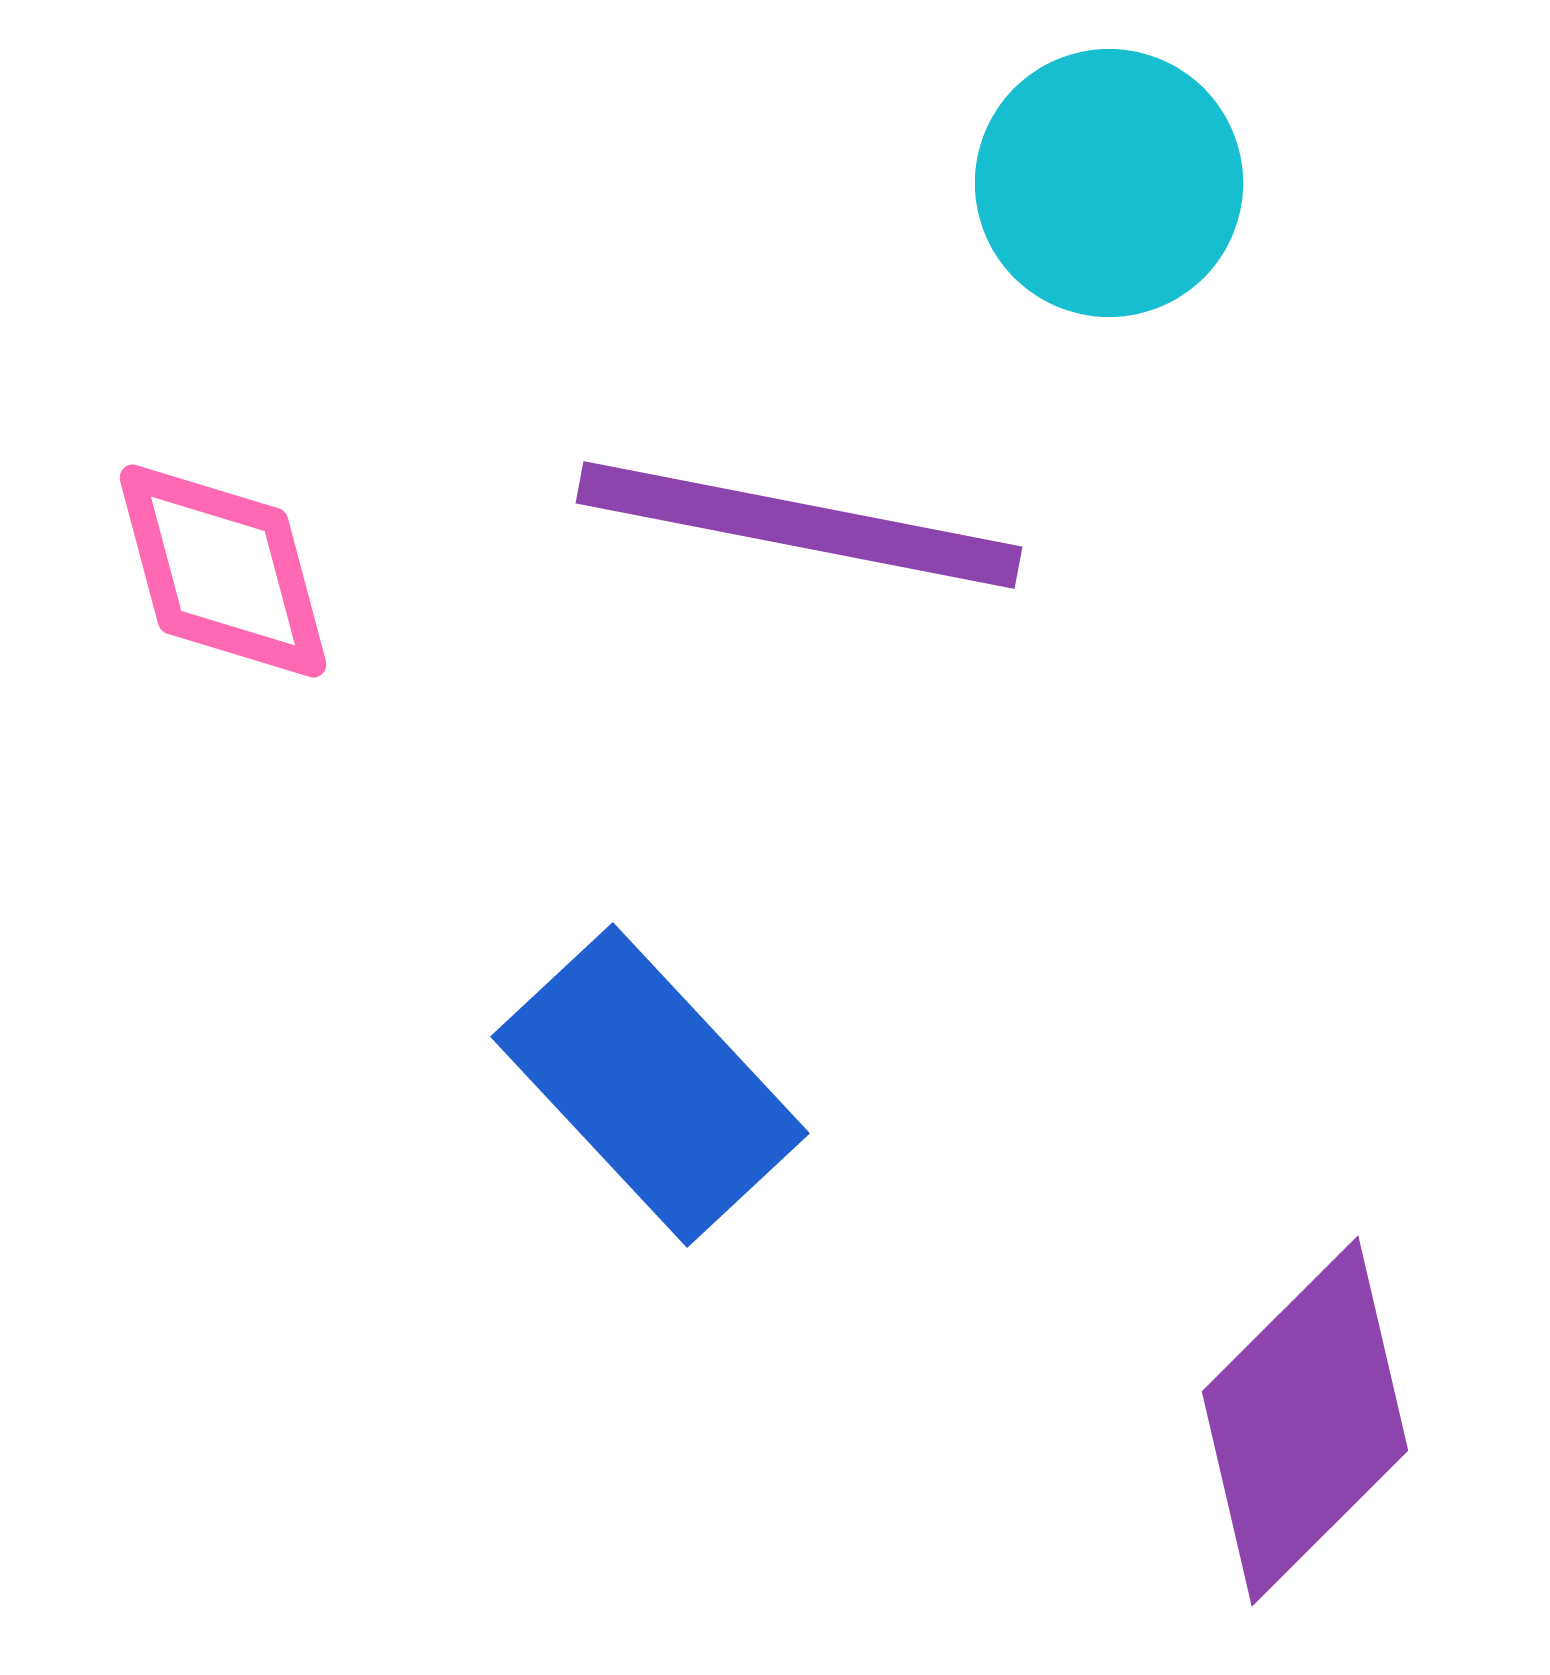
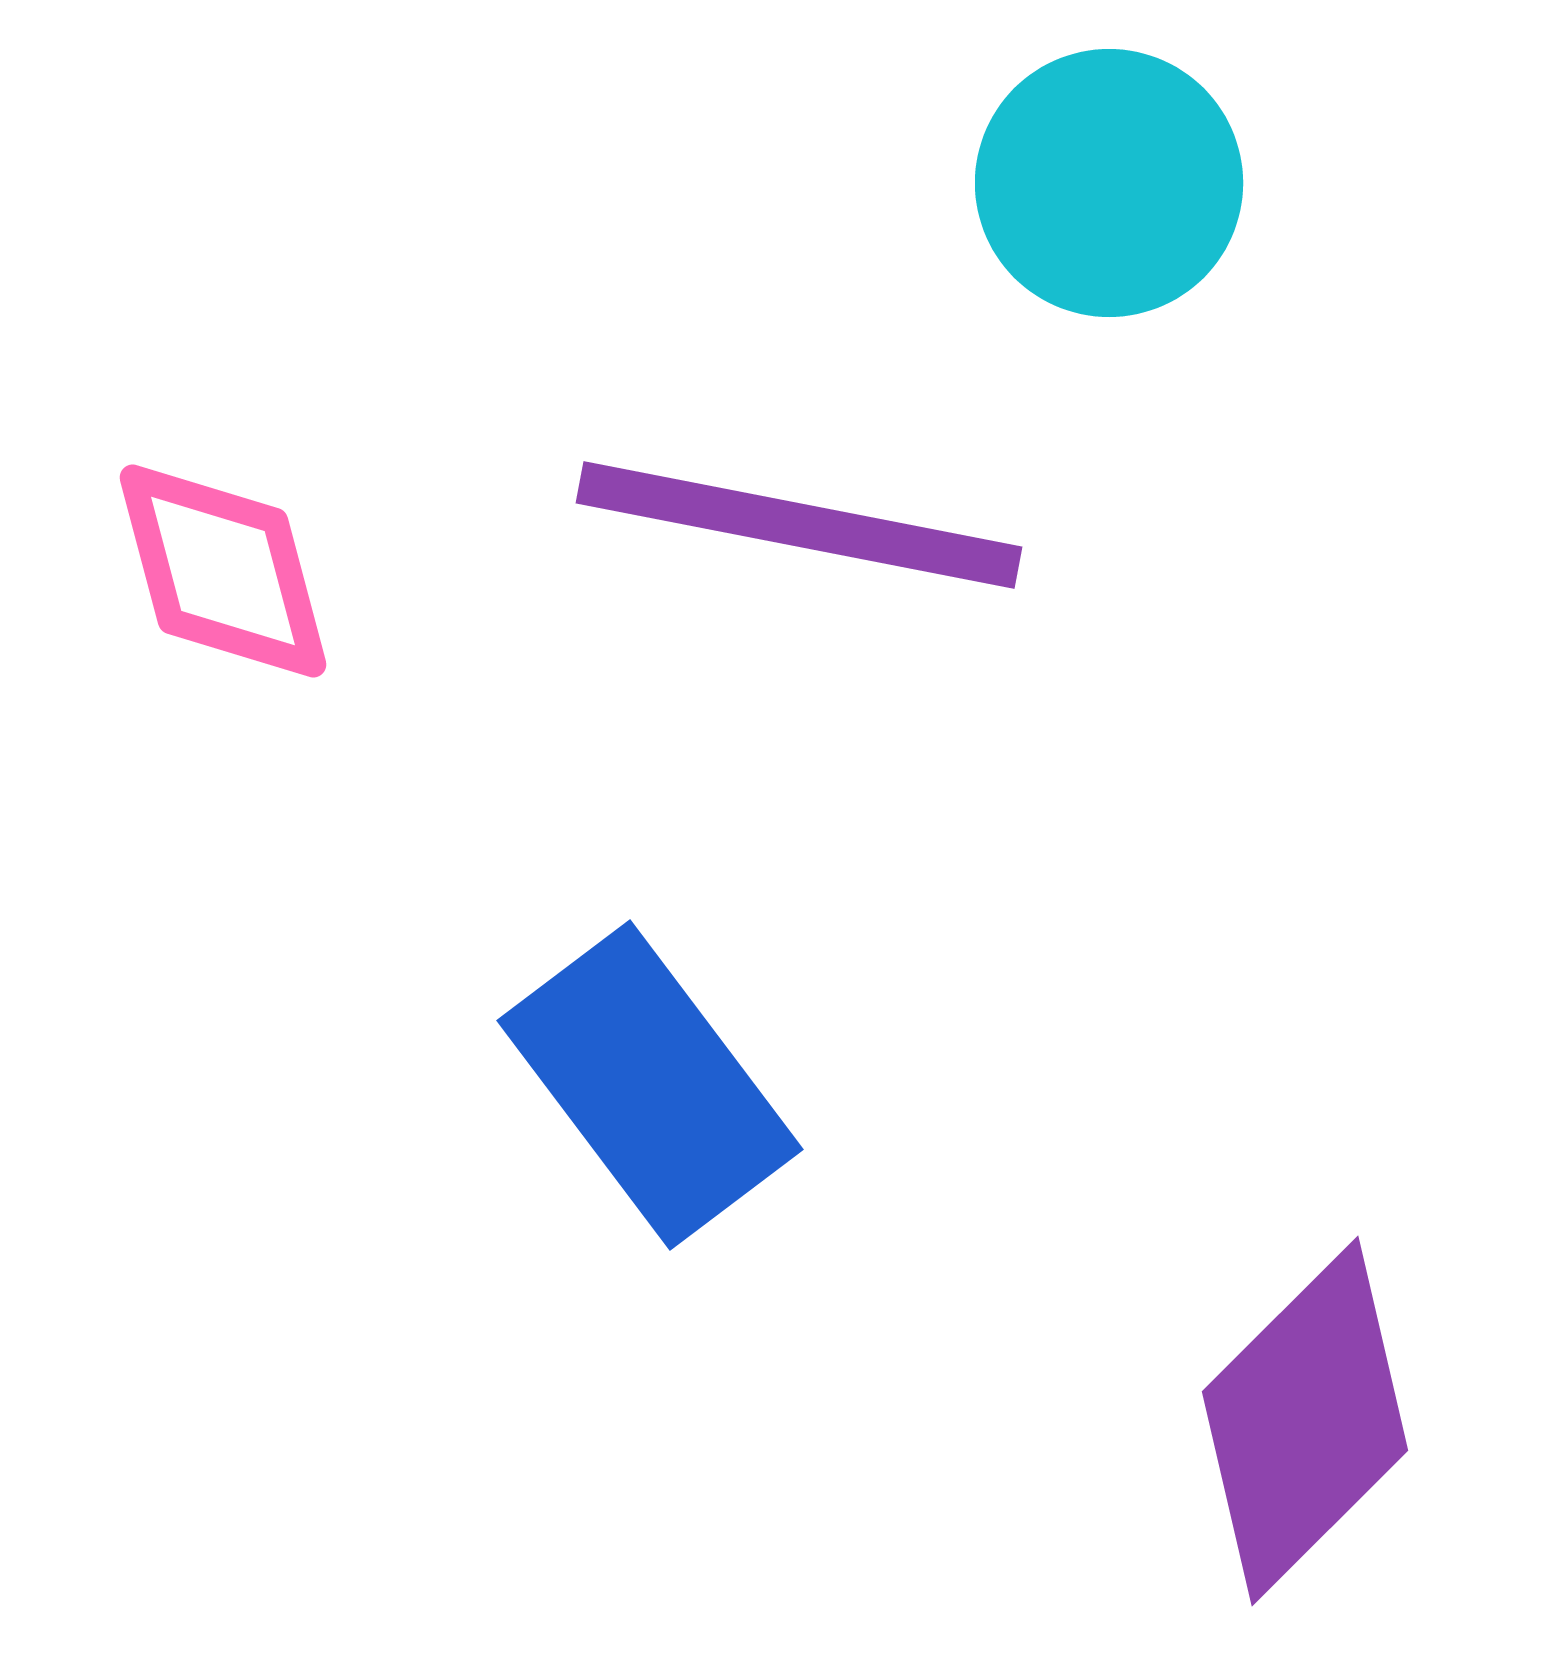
blue rectangle: rotated 6 degrees clockwise
